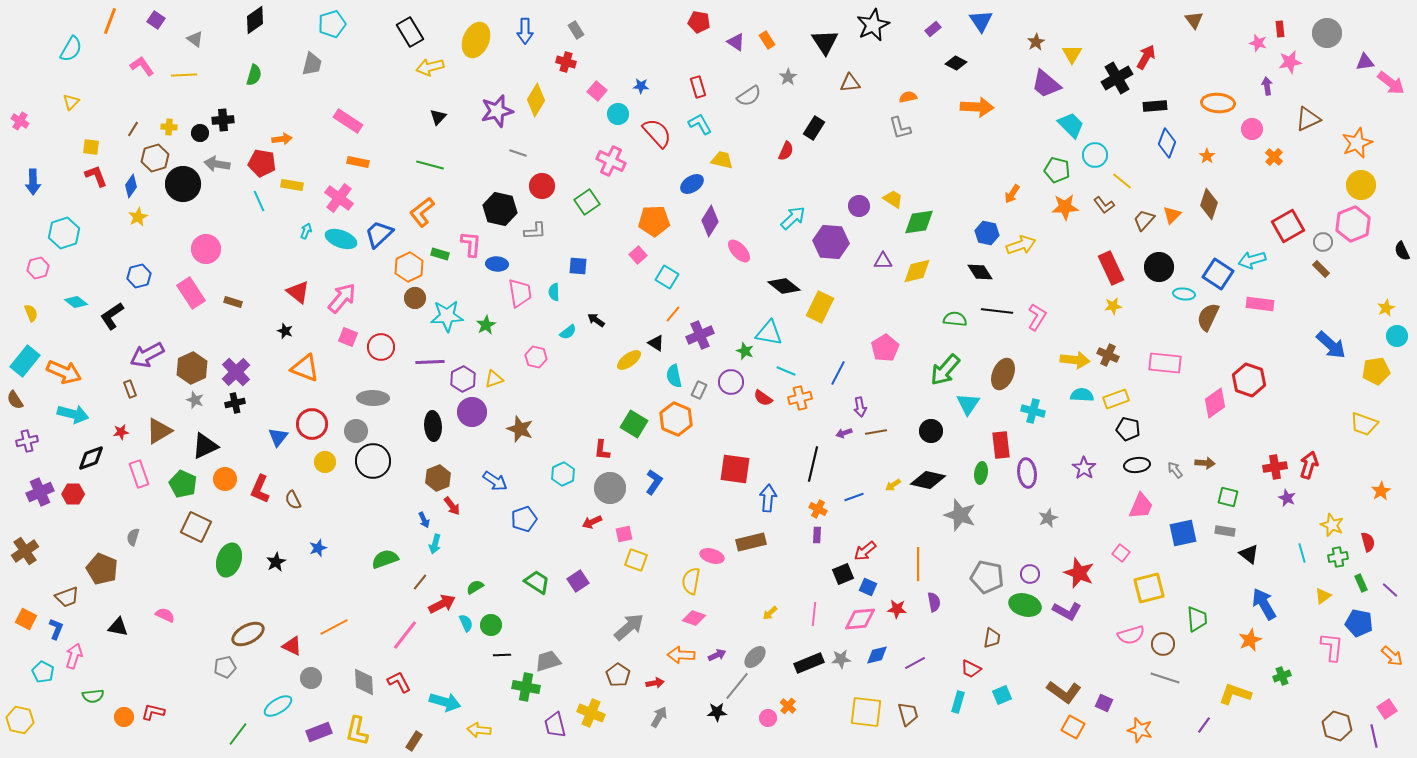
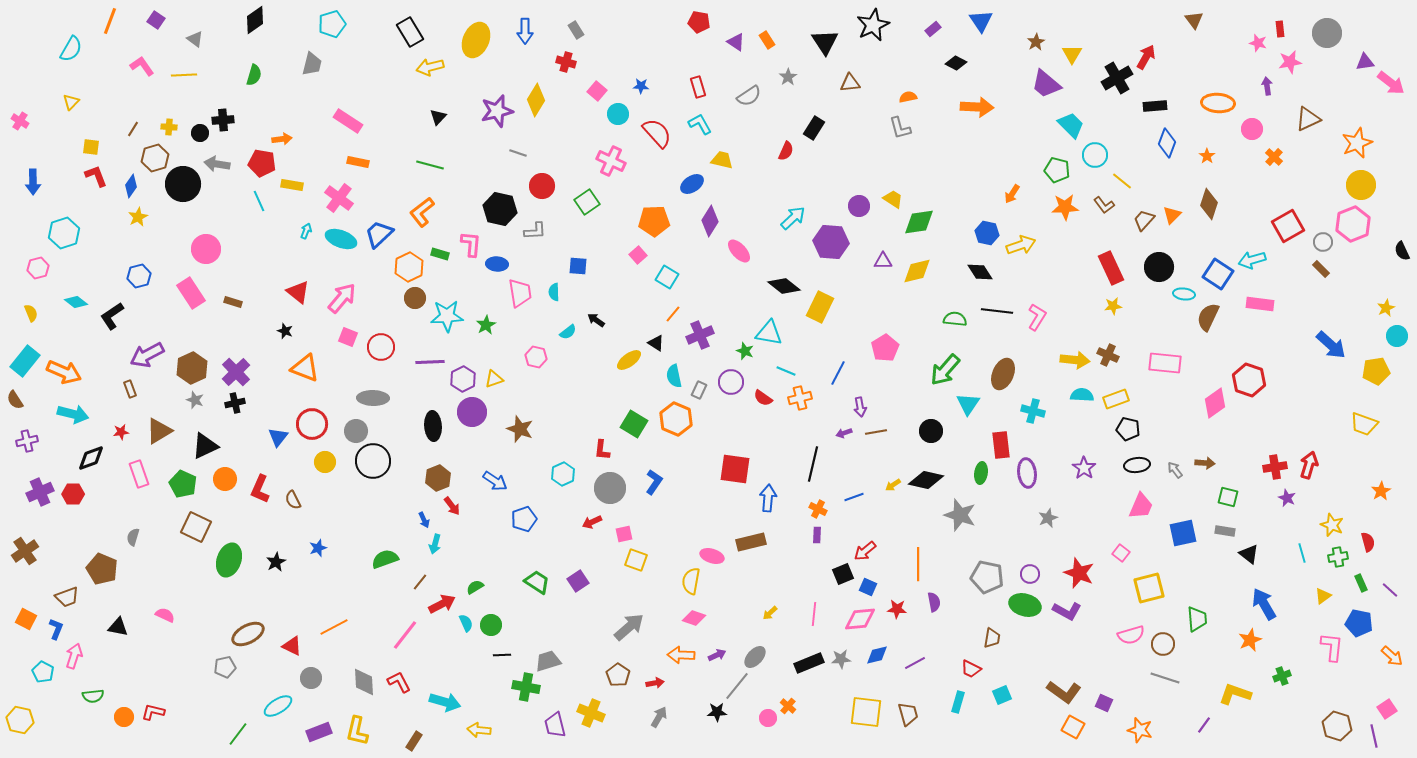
black diamond at (928, 480): moved 2 px left
